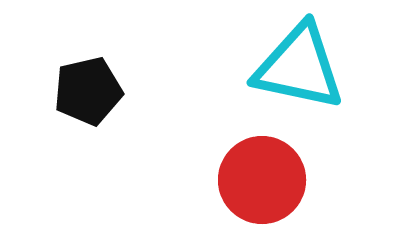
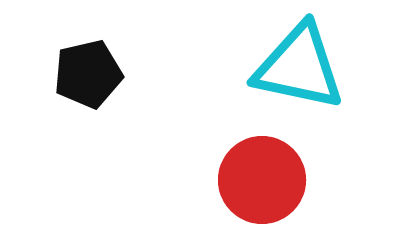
black pentagon: moved 17 px up
